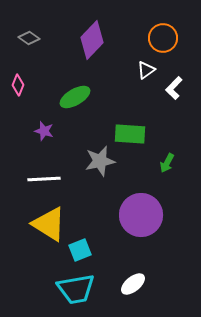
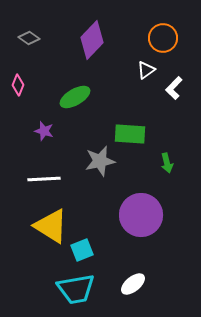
green arrow: rotated 42 degrees counterclockwise
yellow triangle: moved 2 px right, 2 px down
cyan square: moved 2 px right
